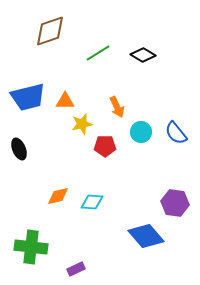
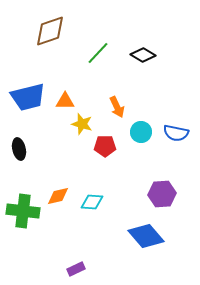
green line: rotated 15 degrees counterclockwise
yellow star: rotated 30 degrees clockwise
blue semicircle: rotated 40 degrees counterclockwise
black ellipse: rotated 10 degrees clockwise
purple hexagon: moved 13 px left, 9 px up; rotated 12 degrees counterclockwise
green cross: moved 8 px left, 36 px up
